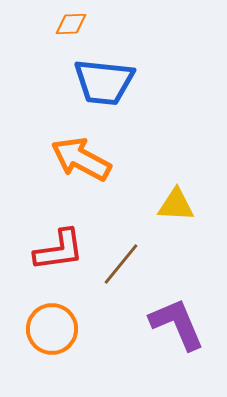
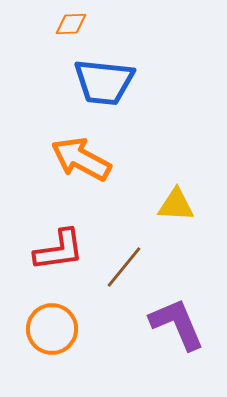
brown line: moved 3 px right, 3 px down
